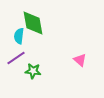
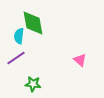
green star: moved 13 px down
